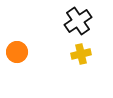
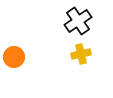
orange circle: moved 3 px left, 5 px down
